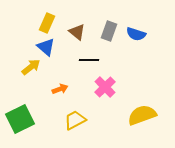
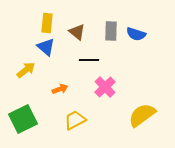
yellow rectangle: rotated 18 degrees counterclockwise
gray rectangle: moved 2 px right; rotated 18 degrees counterclockwise
yellow arrow: moved 5 px left, 3 px down
yellow semicircle: rotated 16 degrees counterclockwise
green square: moved 3 px right
